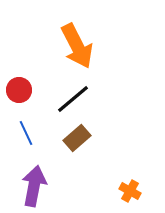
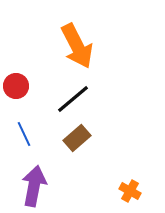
red circle: moved 3 px left, 4 px up
blue line: moved 2 px left, 1 px down
